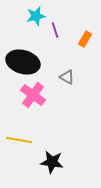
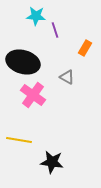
cyan star: rotated 18 degrees clockwise
orange rectangle: moved 9 px down
